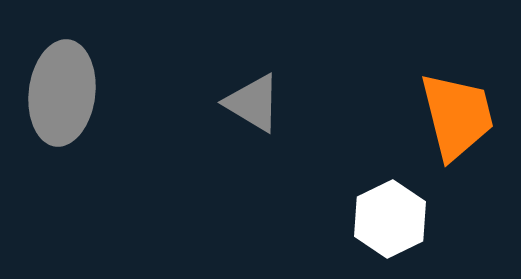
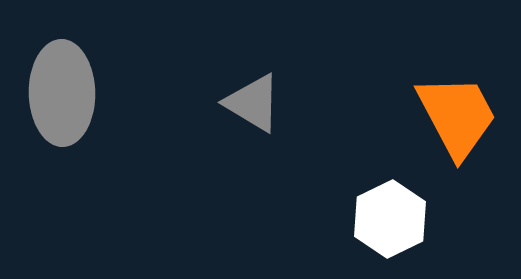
gray ellipse: rotated 8 degrees counterclockwise
orange trapezoid: rotated 14 degrees counterclockwise
